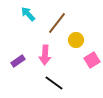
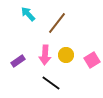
yellow circle: moved 10 px left, 15 px down
black line: moved 3 px left
